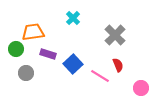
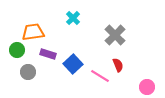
green circle: moved 1 px right, 1 px down
gray circle: moved 2 px right, 1 px up
pink circle: moved 6 px right, 1 px up
